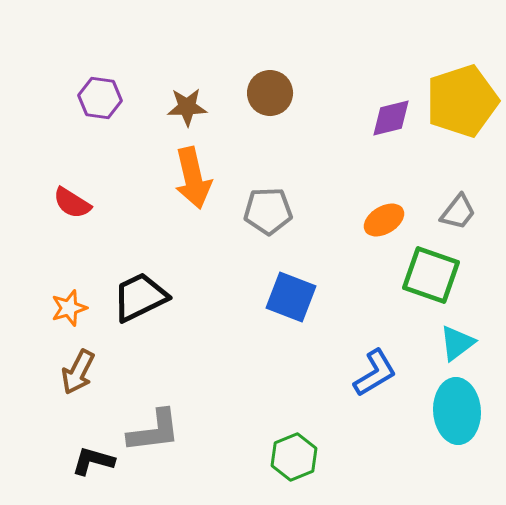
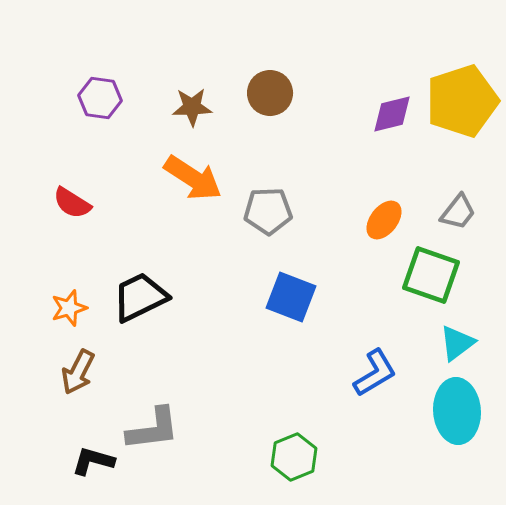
brown star: moved 5 px right
purple diamond: moved 1 px right, 4 px up
orange arrow: rotated 44 degrees counterclockwise
orange ellipse: rotated 21 degrees counterclockwise
gray L-shape: moved 1 px left, 2 px up
